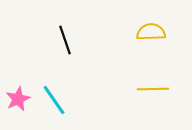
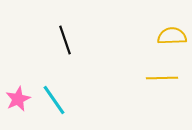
yellow semicircle: moved 21 px right, 4 px down
yellow line: moved 9 px right, 11 px up
